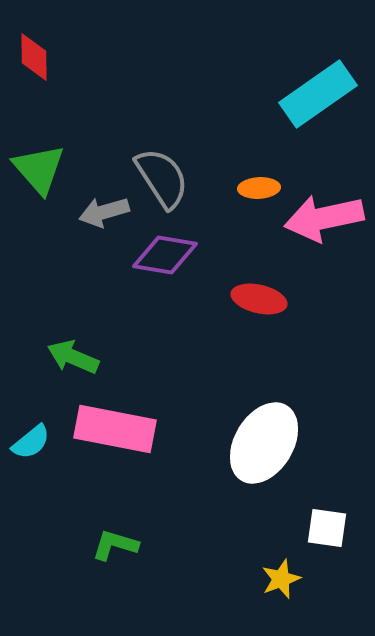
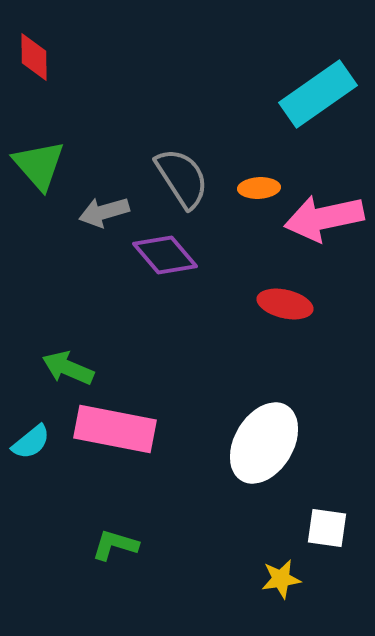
green triangle: moved 4 px up
gray semicircle: moved 20 px right
purple diamond: rotated 40 degrees clockwise
red ellipse: moved 26 px right, 5 px down
green arrow: moved 5 px left, 11 px down
yellow star: rotated 12 degrees clockwise
